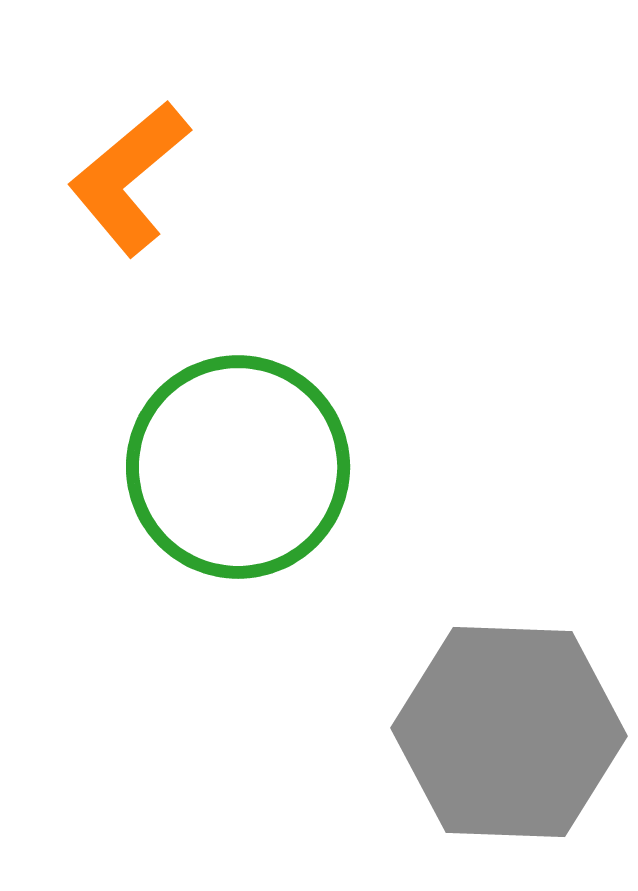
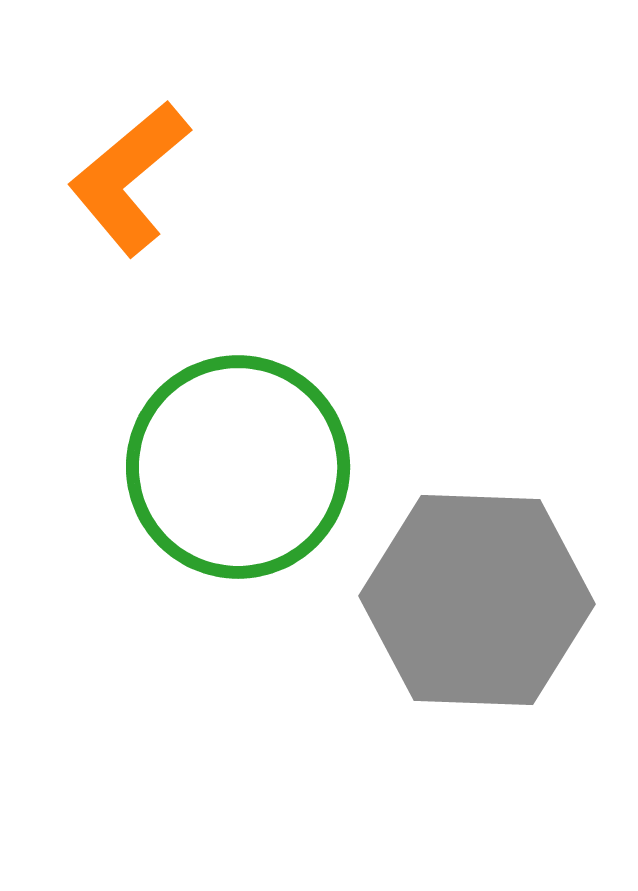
gray hexagon: moved 32 px left, 132 px up
